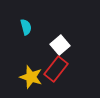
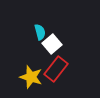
cyan semicircle: moved 14 px right, 5 px down
white square: moved 8 px left, 1 px up
